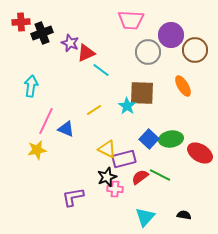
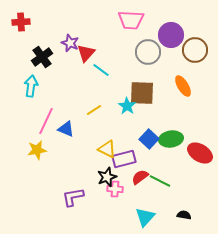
black cross: moved 24 px down; rotated 15 degrees counterclockwise
red triangle: rotated 24 degrees counterclockwise
green line: moved 6 px down
